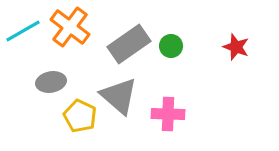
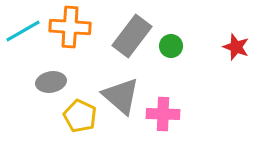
orange cross: rotated 33 degrees counterclockwise
gray rectangle: moved 3 px right, 8 px up; rotated 18 degrees counterclockwise
gray triangle: moved 2 px right
pink cross: moved 5 px left
